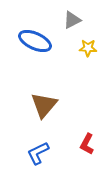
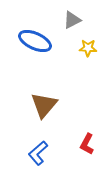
blue L-shape: rotated 15 degrees counterclockwise
